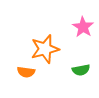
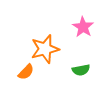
orange semicircle: rotated 54 degrees counterclockwise
